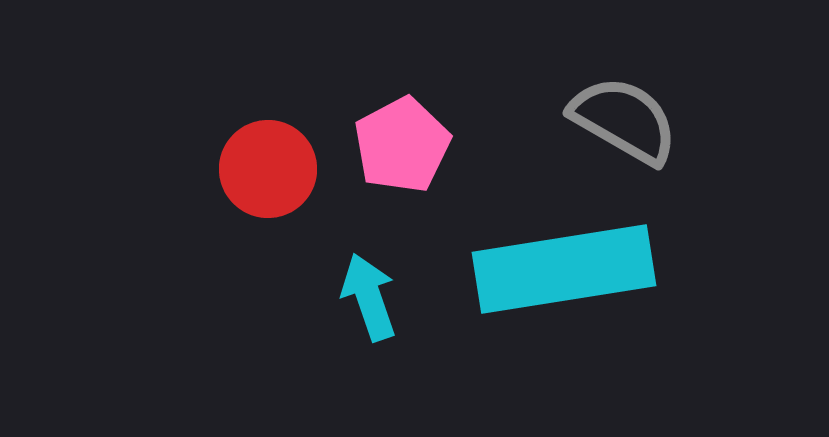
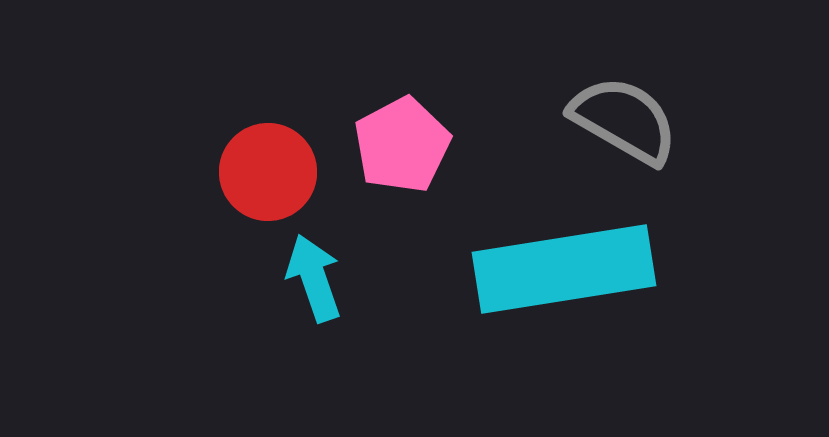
red circle: moved 3 px down
cyan arrow: moved 55 px left, 19 px up
